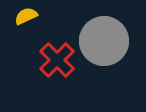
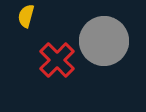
yellow semicircle: rotated 50 degrees counterclockwise
